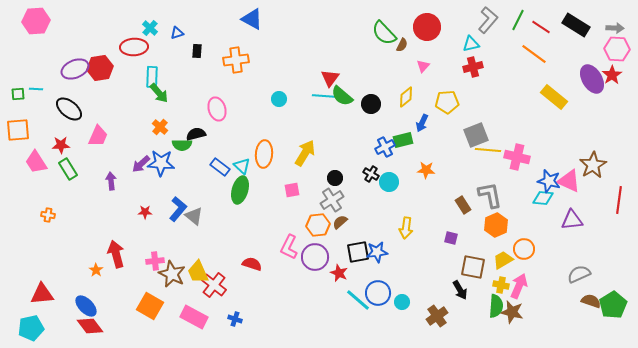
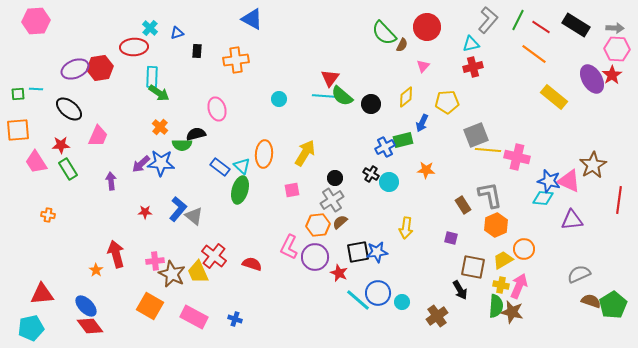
green arrow at (159, 93): rotated 15 degrees counterclockwise
red cross at (214, 285): moved 29 px up
